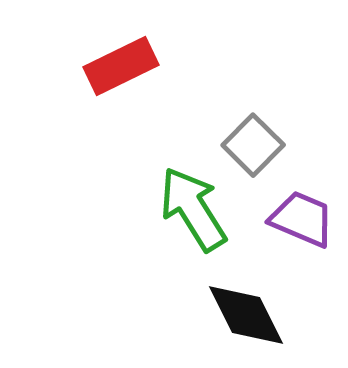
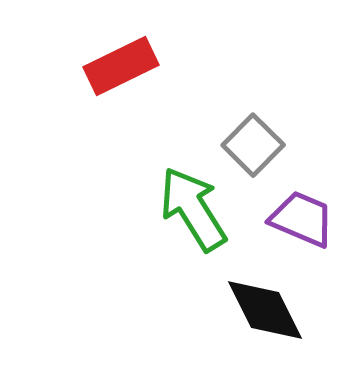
black diamond: moved 19 px right, 5 px up
